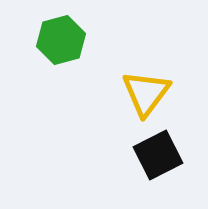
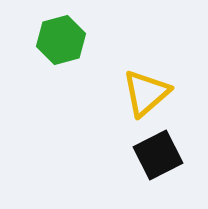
yellow triangle: rotated 12 degrees clockwise
